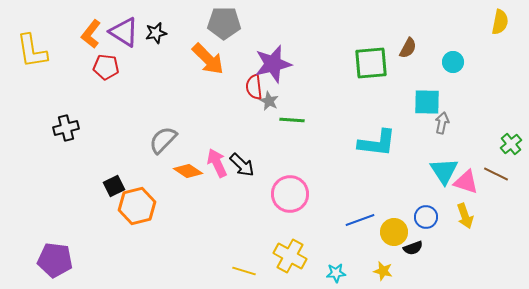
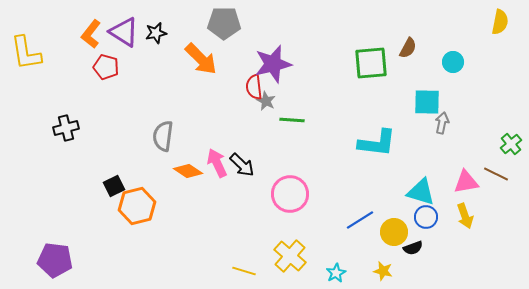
yellow L-shape: moved 6 px left, 2 px down
orange arrow: moved 7 px left
red pentagon: rotated 10 degrees clockwise
gray star: moved 3 px left
gray semicircle: moved 4 px up; rotated 36 degrees counterclockwise
cyan triangle: moved 23 px left, 21 px down; rotated 40 degrees counterclockwise
pink triangle: rotated 28 degrees counterclockwise
blue line: rotated 12 degrees counterclockwise
yellow cross: rotated 12 degrees clockwise
cyan star: rotated 24 degrees counterclockwise
